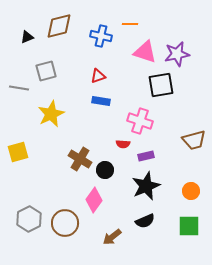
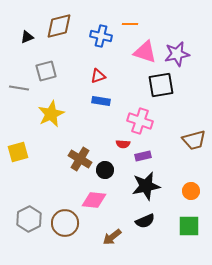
purple rectangle: moved 3 px left
black star: rotated 12 degrees clockwise
pink diamond: rotated 60 degrees clockwise
